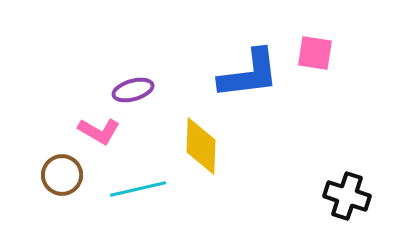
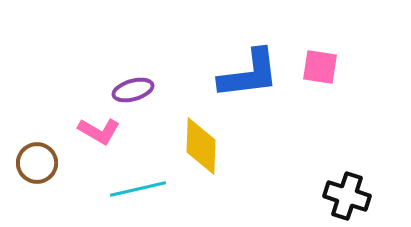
pink square: moved 5 px right, 14 px down
brown circle: moved 25 px left, 12 px up
